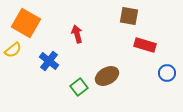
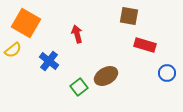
brown ellipse: moved 1 px left
